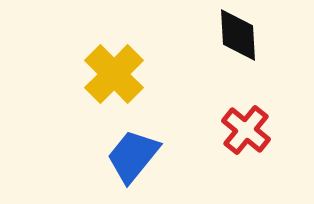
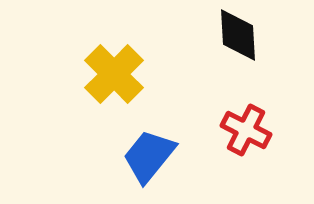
red cross: rotated 12 degrees counterclockwise
blue trapezoid: moved 16 px right
